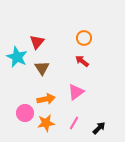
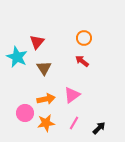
brown triangle: moved 2 px right
pink triangle: moved 4 px left, 3 px down
